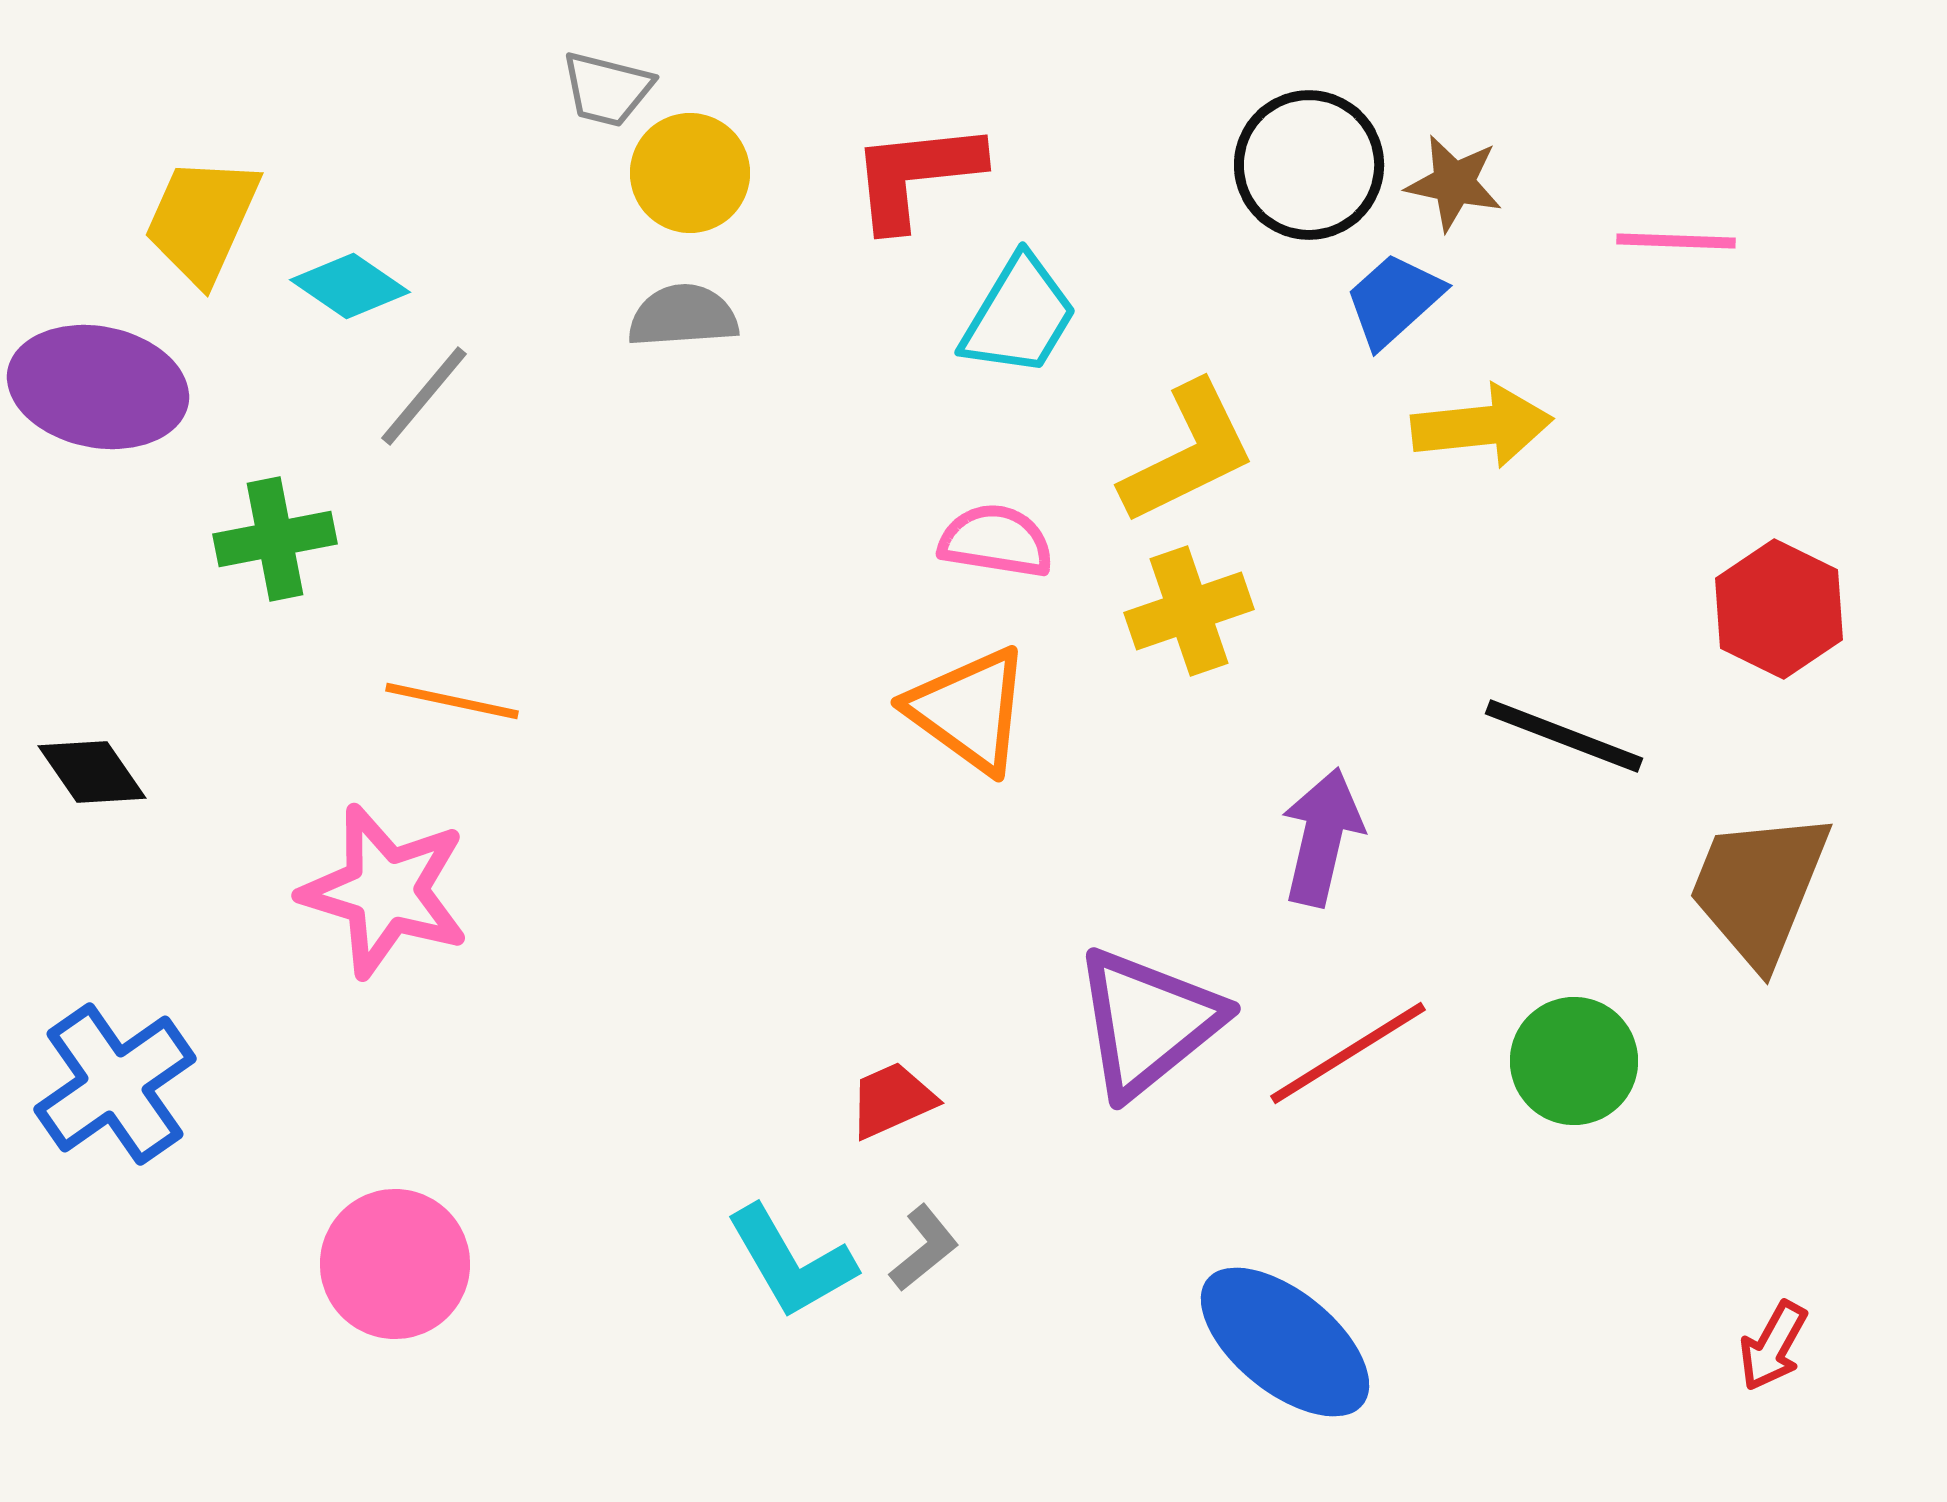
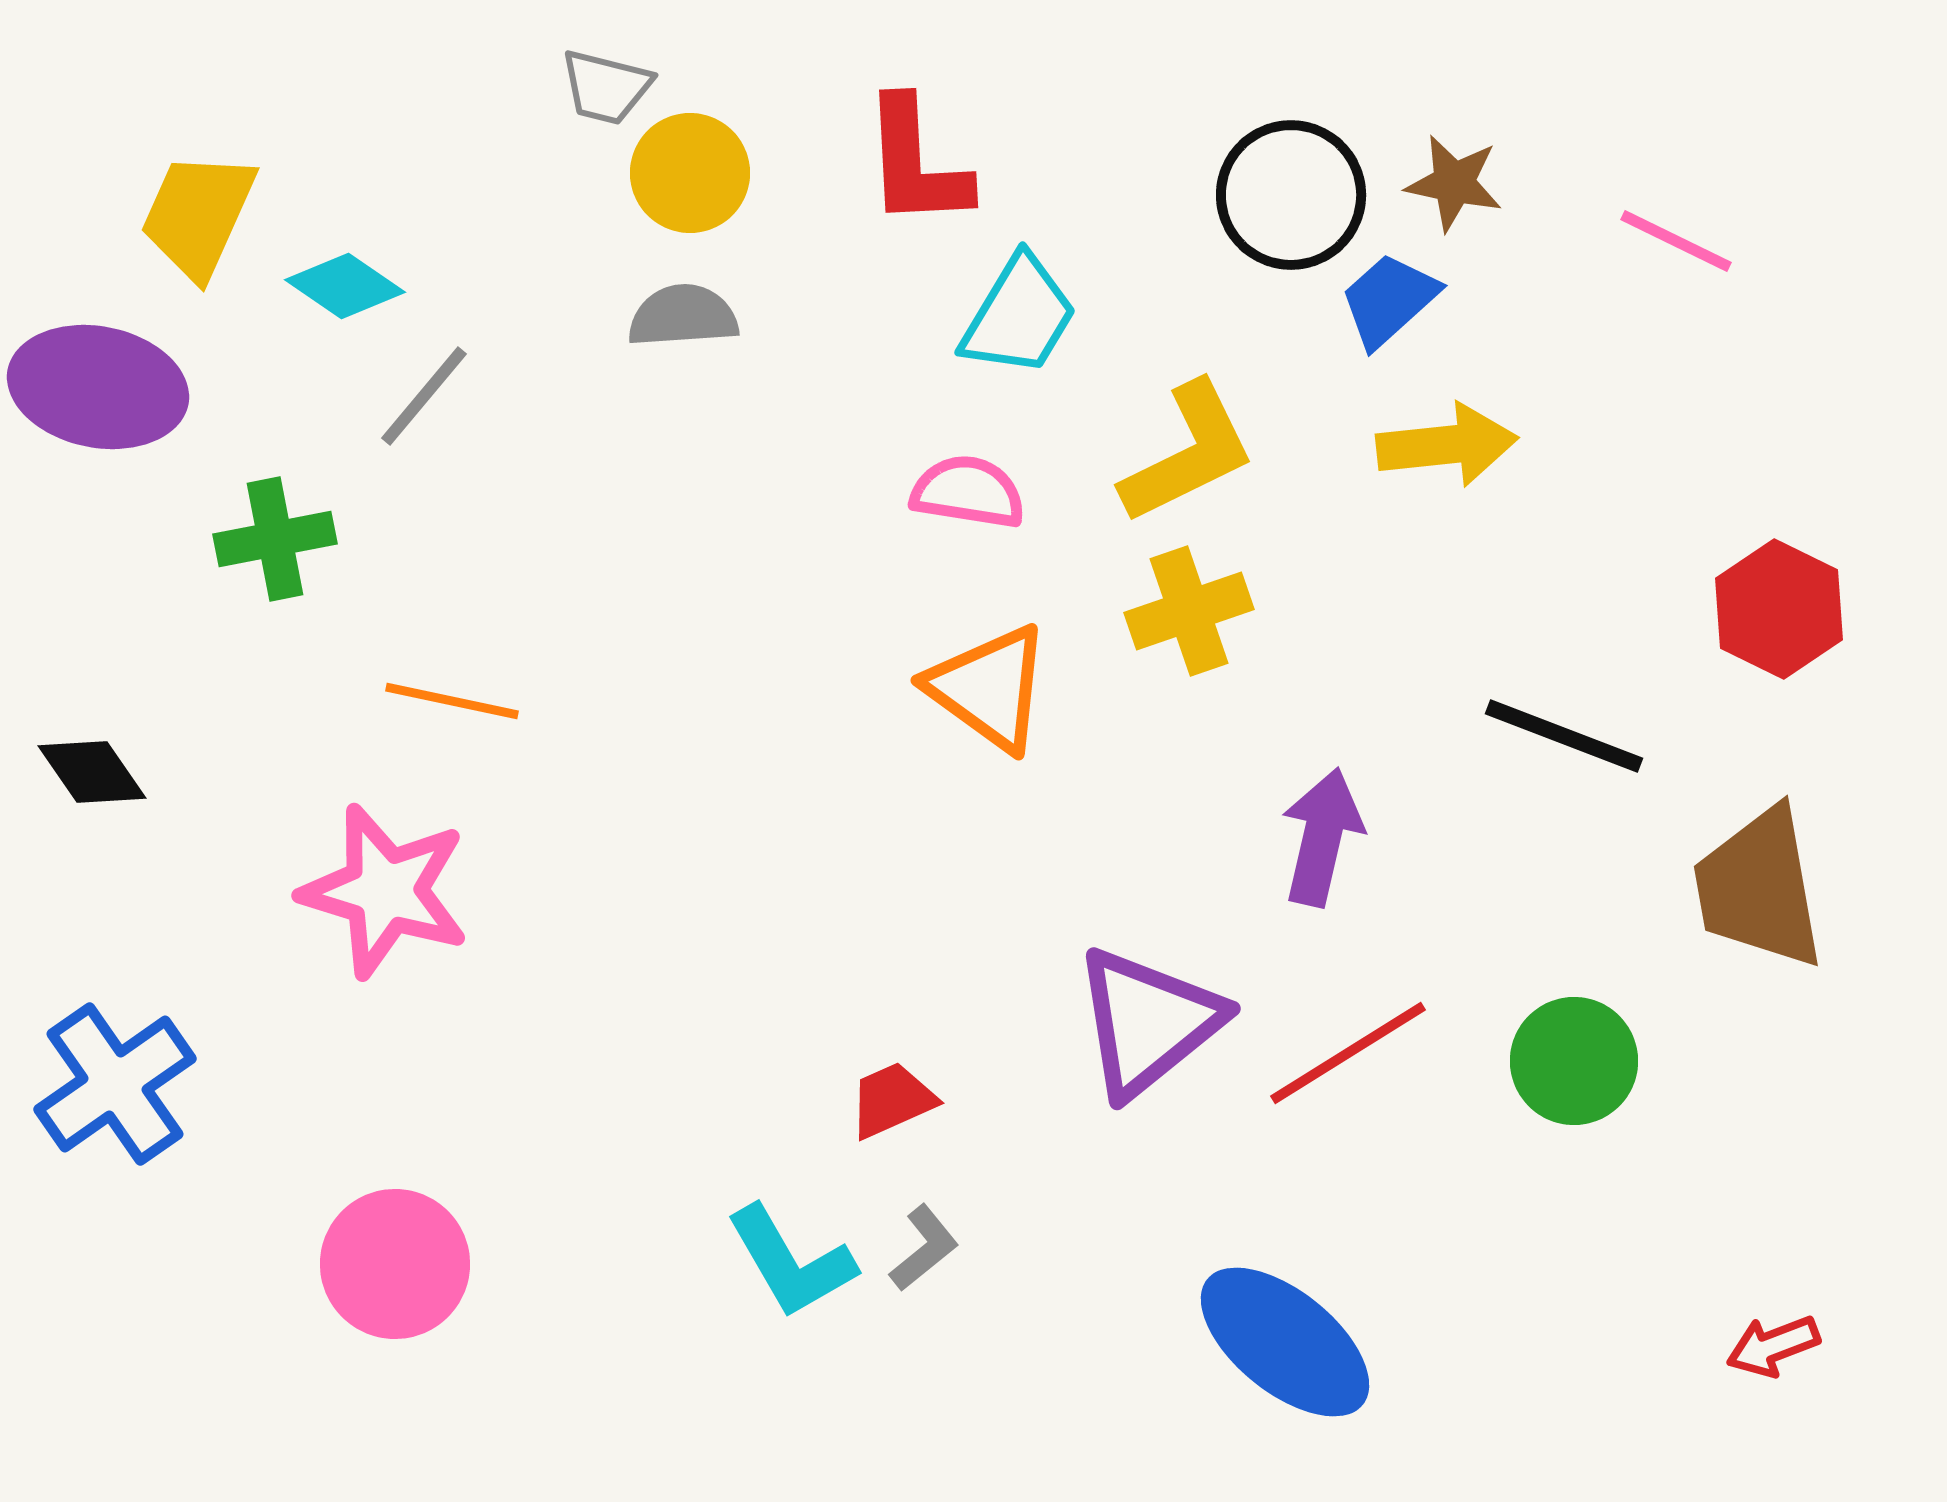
gray trapezoid: moved 1 px left, 2 px up
black circle: moved 18 px left, 30 px down
red L-shape: moved 12 px up; rotated 87 degrees counterclockwise
yellow trapezoid: moved 4 px left, 5 px up
pink line: rotated 24 degrees clockwise
cyan diamond: moved 5 px left
blue trapezoid: moved 5 px left
yellow arrow: moved 35 px left, 19 px down
pink semicircle: moved 28 px left, 49 px up
orange triangle: moved 20 px right, 22 px up
brown trapezoid: rotated 32 degrees counterclockwise
red arrow: rotated 40 degrees clockwise
